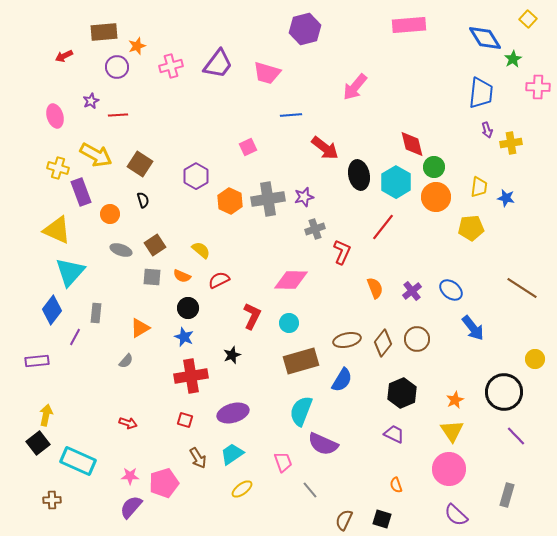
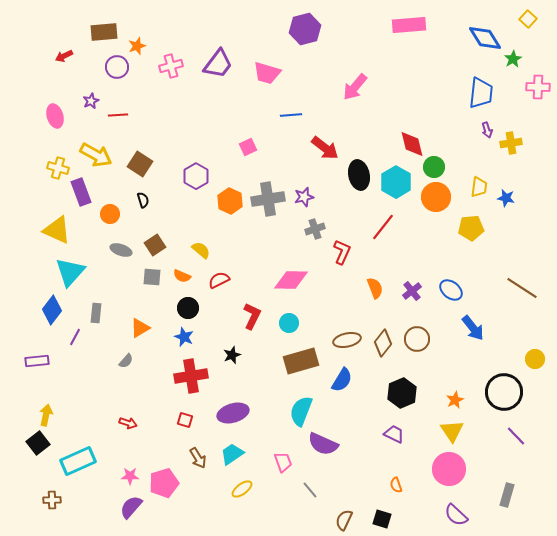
cyan rectangle at (78, 461): rotated 48 degrees counterclockwise
